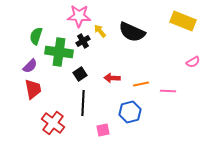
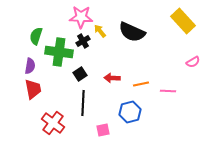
pink star: moved 2 px right, 1 px down
yellow rectangle: rotated 25 degrees clockwise
purple semicircle: rotated 35 degrees counterclockwise
